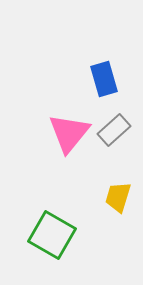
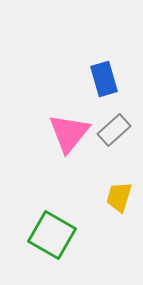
yellow trapezoid: moved 1 px right
